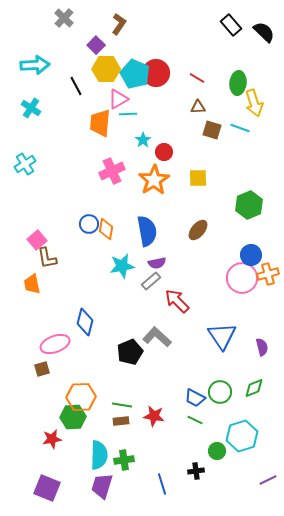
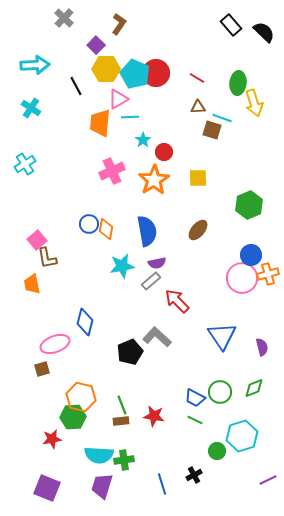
cyan line at (128, 114): moved 2 px right, 3 px down
cyan line at (240, 128): moved 18 px left, 10 px up
orange hexagon at (81, 397): rotated 16 degrees clockwise
green line at (122, 405): rotated 60 degrees clockwise
cyan semicircle at (99, 455): rotated 92 degrees clockwise
black cross at (196, 471): moved 2 px left, 4 px down; rotated 21 degrees counterclockwise
